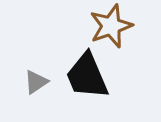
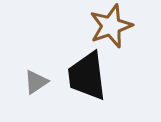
black trapezoid: rotated 16 degrees clockwise
